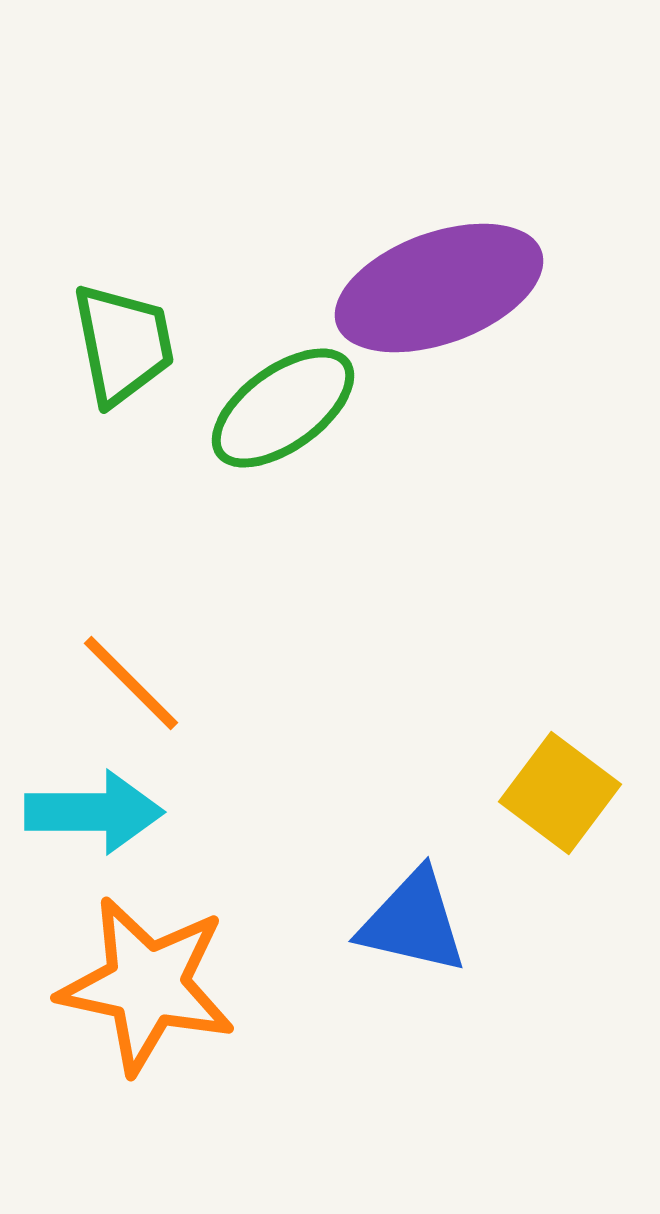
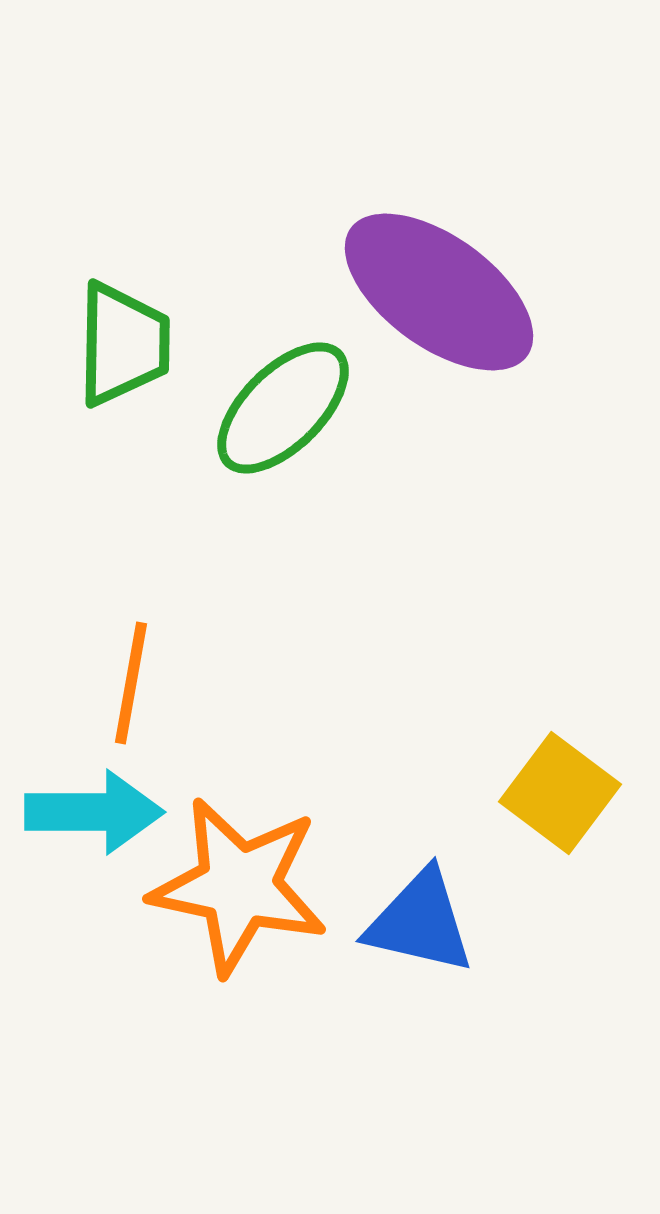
purple ellipse: moved 4 px down; rotated 56 degrees clockwise
green trapezoid: rotated 12 degrees clockwise
green ellipse: rotated 9 degrees counterclockwise
orange line: rotated 55 degrees clockwise
blue triangle: moved 7 px right
orange star: moved 92 px right, 99 px up
